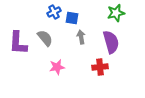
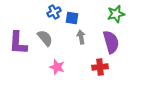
green star: moved 1 px down
pink star: rotated 28 degrees clockwise
